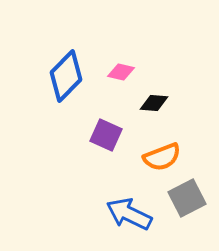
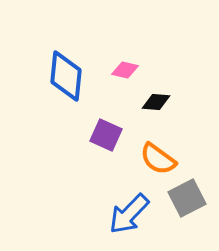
pink diamond: moved 4 px right, 2 px up
blue diamond: rotated 39 degrees counterclockwise
black diamond: moved 2 px right, 1 px up
orange semicircle: moved 4 px left, 2 px down; rotated 57 degrees clockwise
blue arrow: rotated 72 degrees counterclockwise
